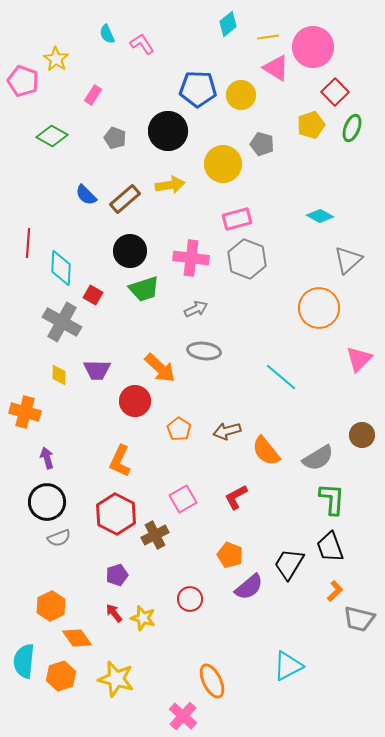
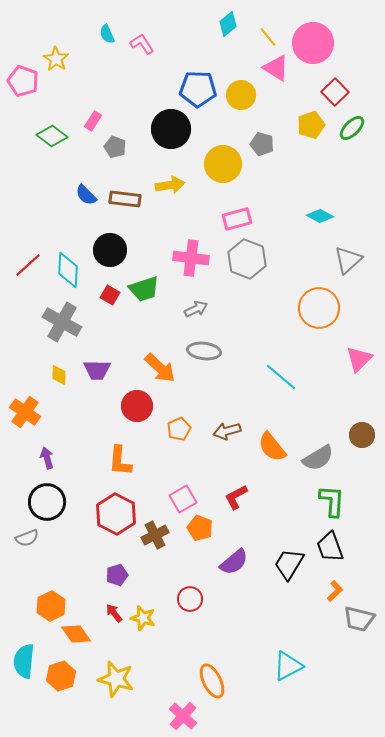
yellow line at (268, 37): rotated 60 degrees clockwise
pink circle at (313, 47): moved 4 px up
pink rectangle at (93, 95): moved 26 px down
green ellipse at (352, 128): rotated 24 degrees clockwise
black circle at (168, 131): moved 3 px right, 2 px up
green diamond at (52, 136): rotated 8 degrees clockwise
gray pentagon at (115, 138): moved 9 px down
brown rectangle at (125, 199): rotated 48 degrees clockwise
red line at (28, 243): moved 22 px down; rotated 44 degrees clockwise
black circle at (130, 251): moved 20 px left, 1 px up
cyan diamond at (61, 268): moved 7 px right, 2 px down
red square at (93, 295): moved 17 px right
red circle at (135, 401): moved 2 px right, 5 px down
orange cross at (25, 412): rotated 20 degrees clockwise
orange pentagon at (179, 429): rotated 15 degrees clockwise
orange semicircle at (266, 451): moved 6 px right, 4 px up
orange L-shape at (120, 461): rotated 20 degrees counterclockwise
green L-shape at (332, 499): moved 2 px down
gray semicircle at (59, 538): moved 32 px left
orange pentagon at (230, 555): moved 30 px left, 27 px up
purple semicircle at (249, 587): moved 15 px left, 25 px up
orange diamond at (77, 638): moved 1 px left, 4 px up
